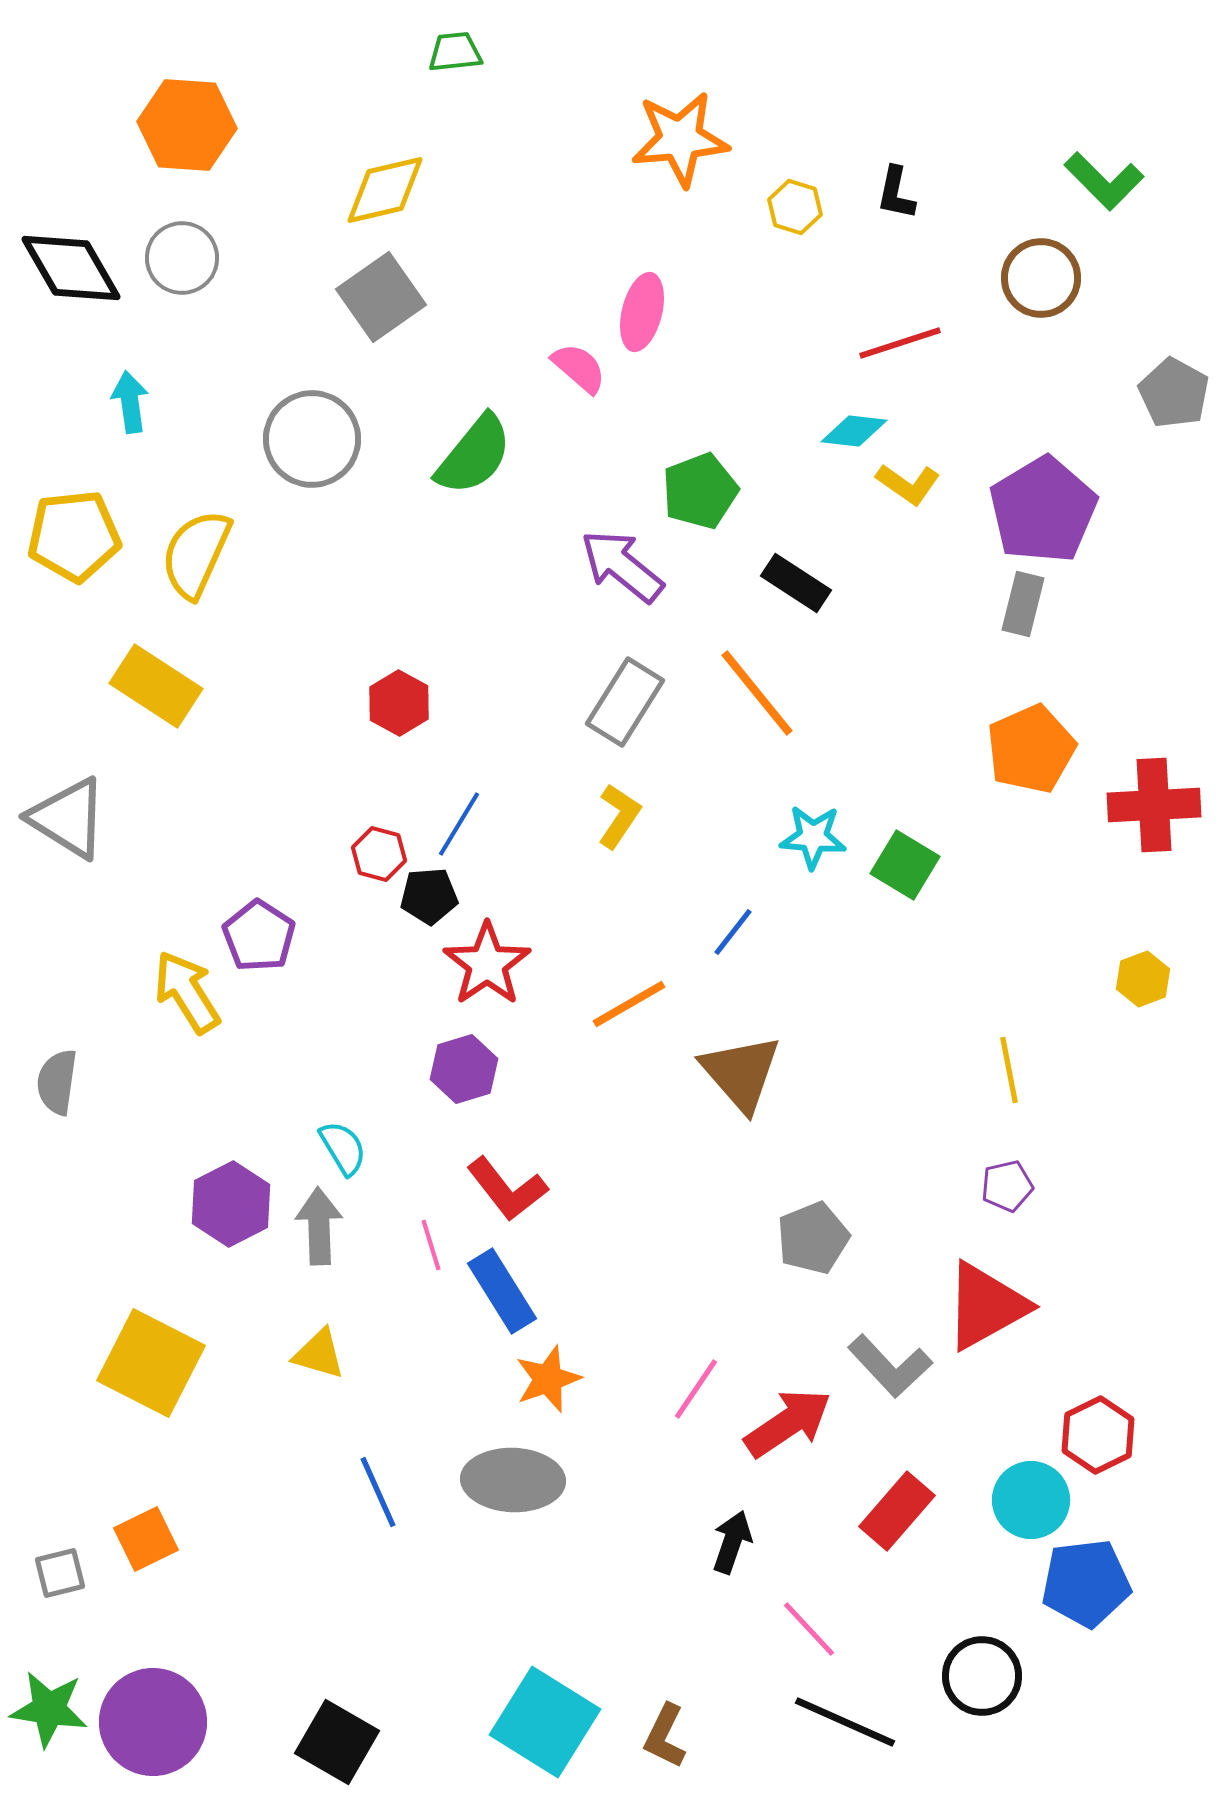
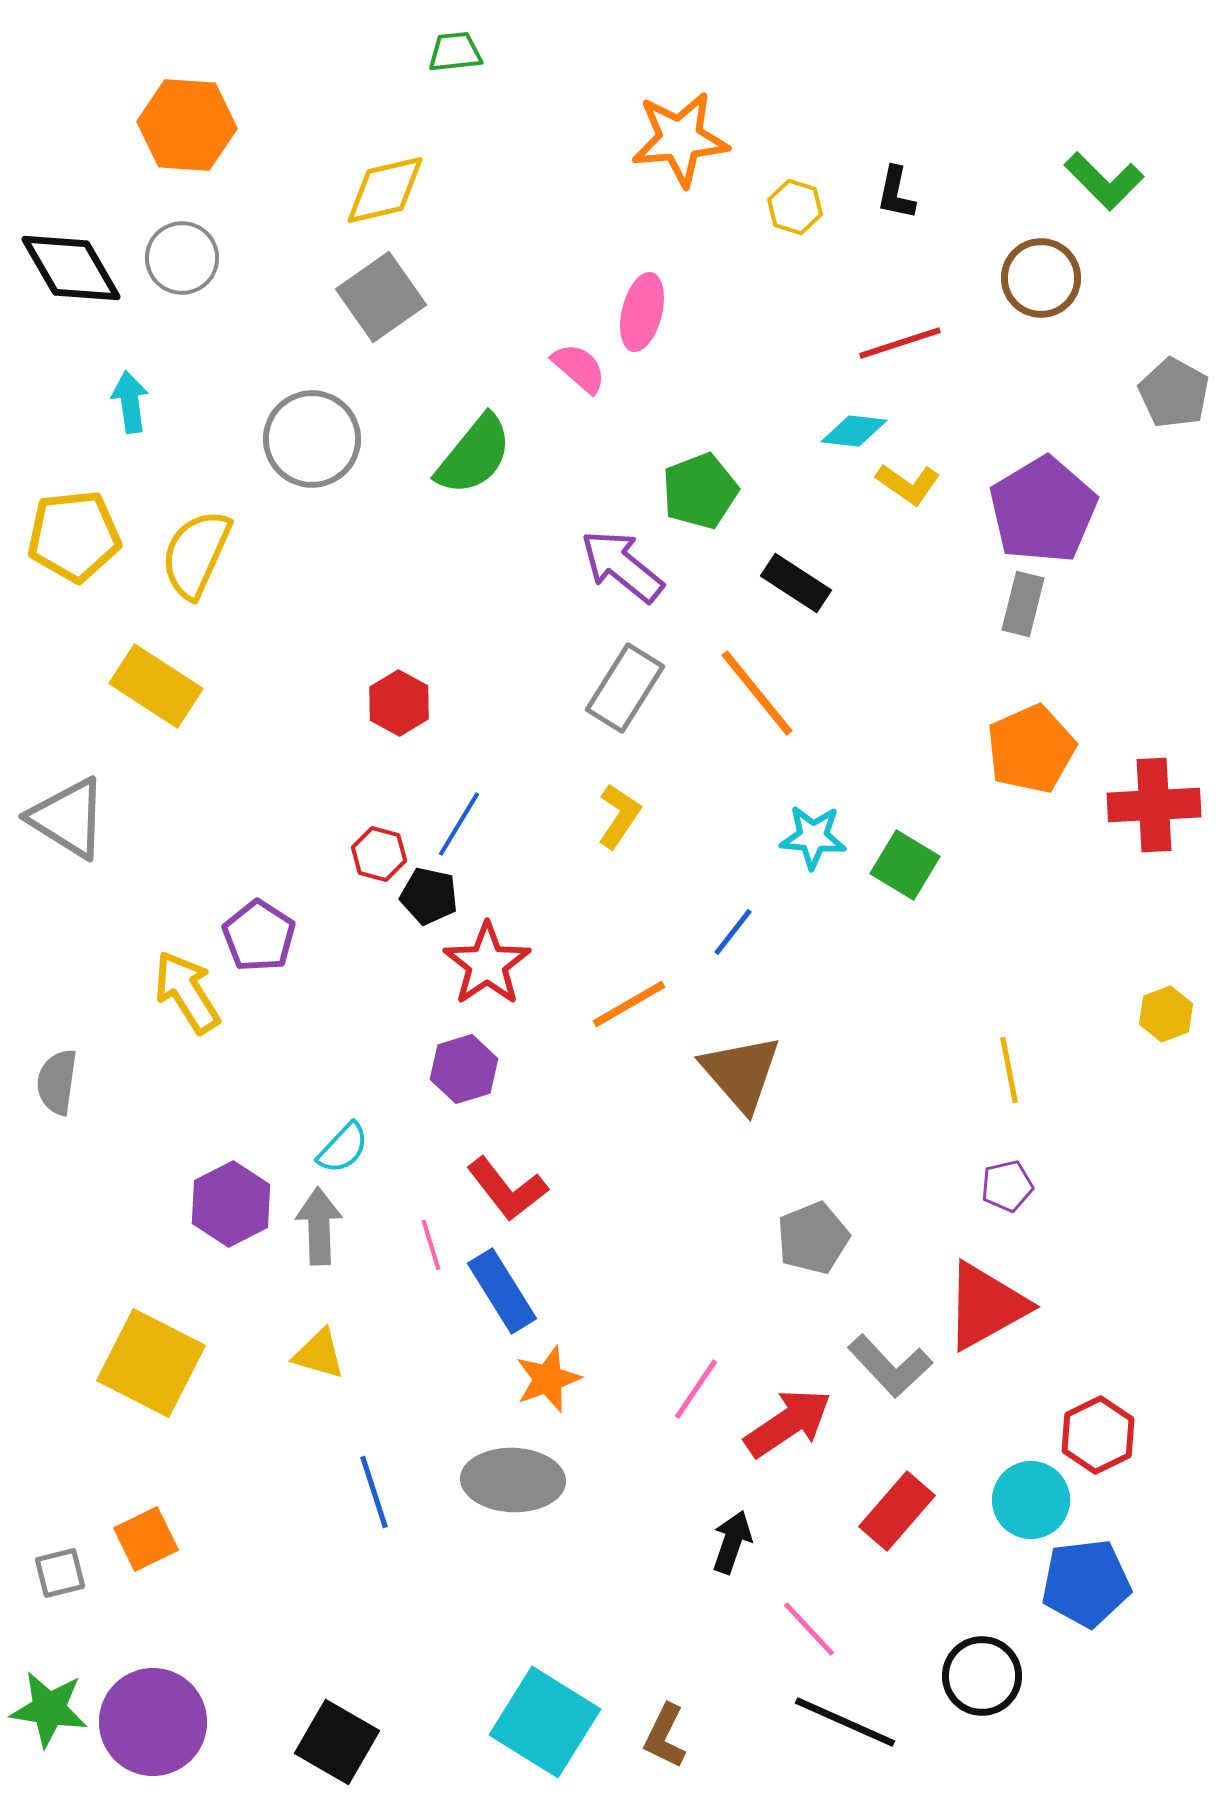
gray rectangle at (625, 702): moved 14 px up
black pentagon at (429, 896): rotated 16 degrees clockwise
yellow hexagon at (1143, 979): moved 23 px right, 35 px down
cyan semicircle at (343, 1148): rotated 74 degrees clockwise
blue line at (378, 1492): moved 4 px left; rotated 6 degrees clockwise
